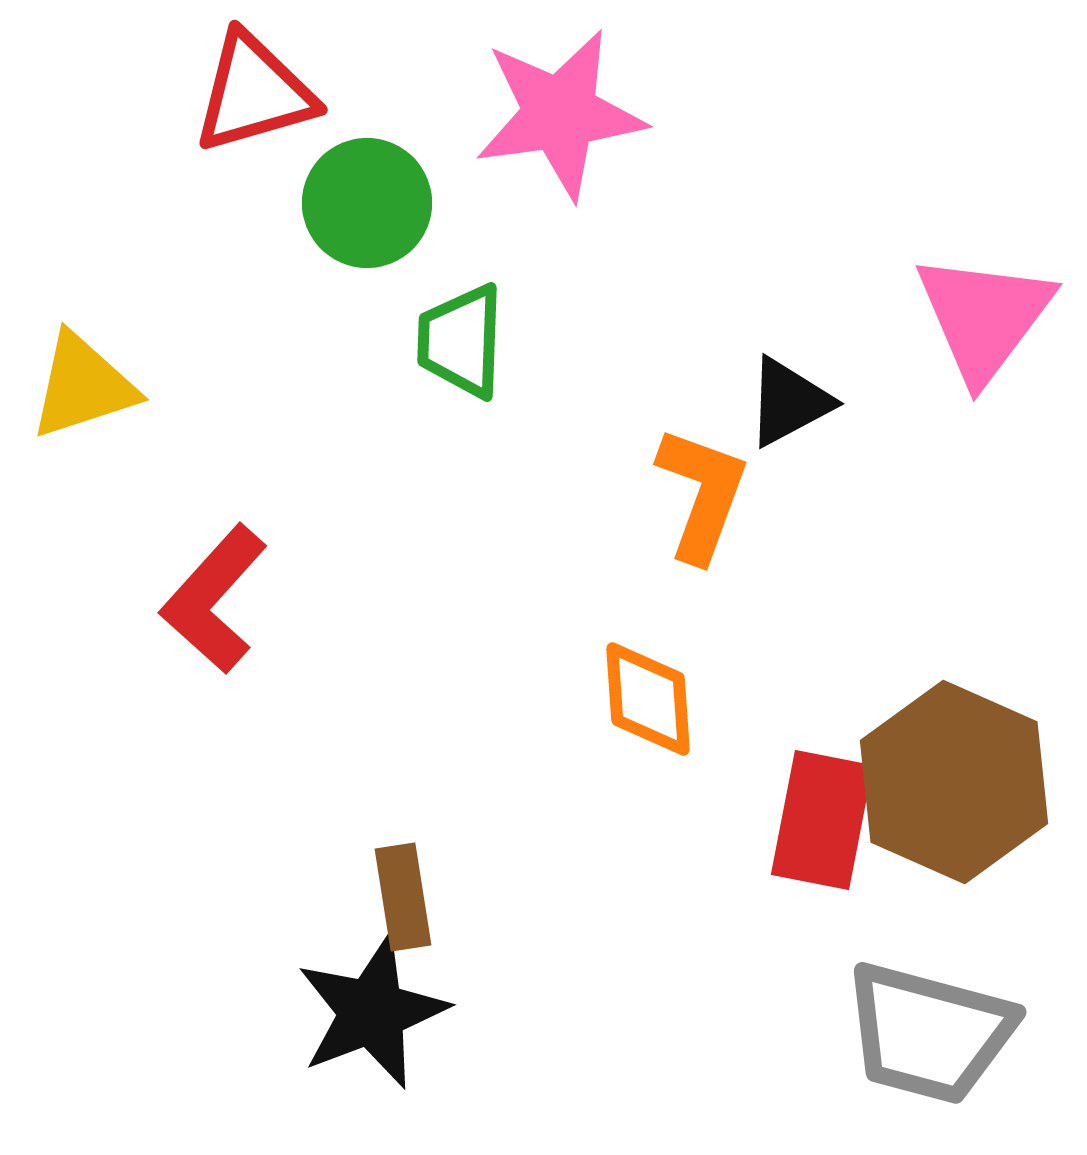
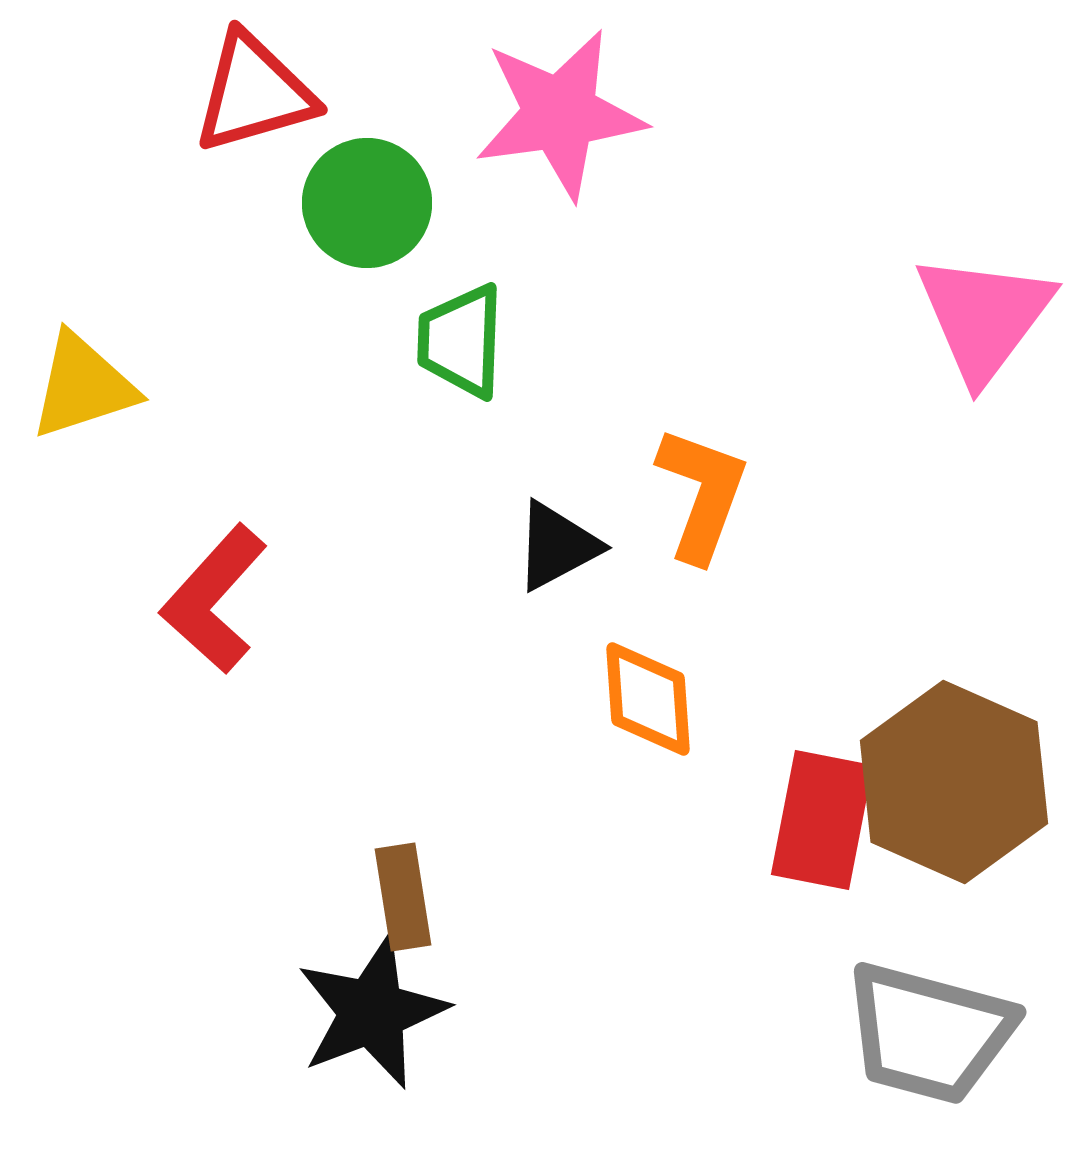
black triangle: moved 232 px left, 144 px down
